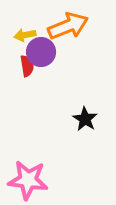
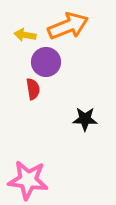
yellow arrow: rotated 20 degrees clockwise
purple circle: moved 5 px right, 10 px down
red semicircle: moved 6 px right, 23 px down
black star: rotated 30 degrees counterclockwise
